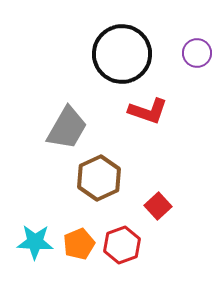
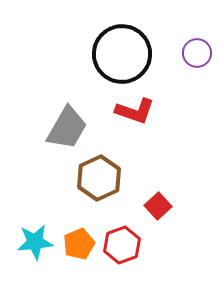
red L-shape: moved 13 px left
cyan star: rotated 9 degrees counterclockwise
